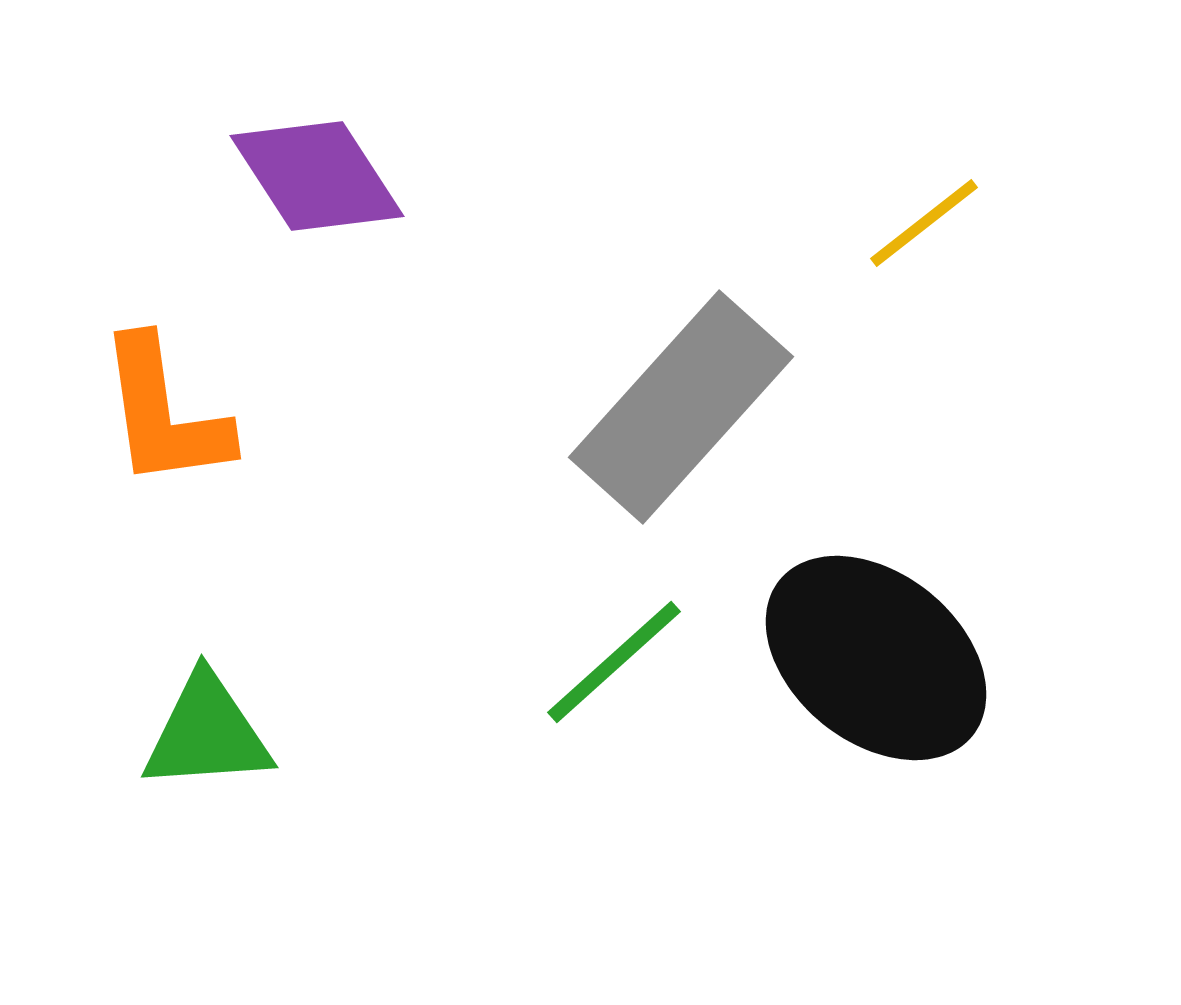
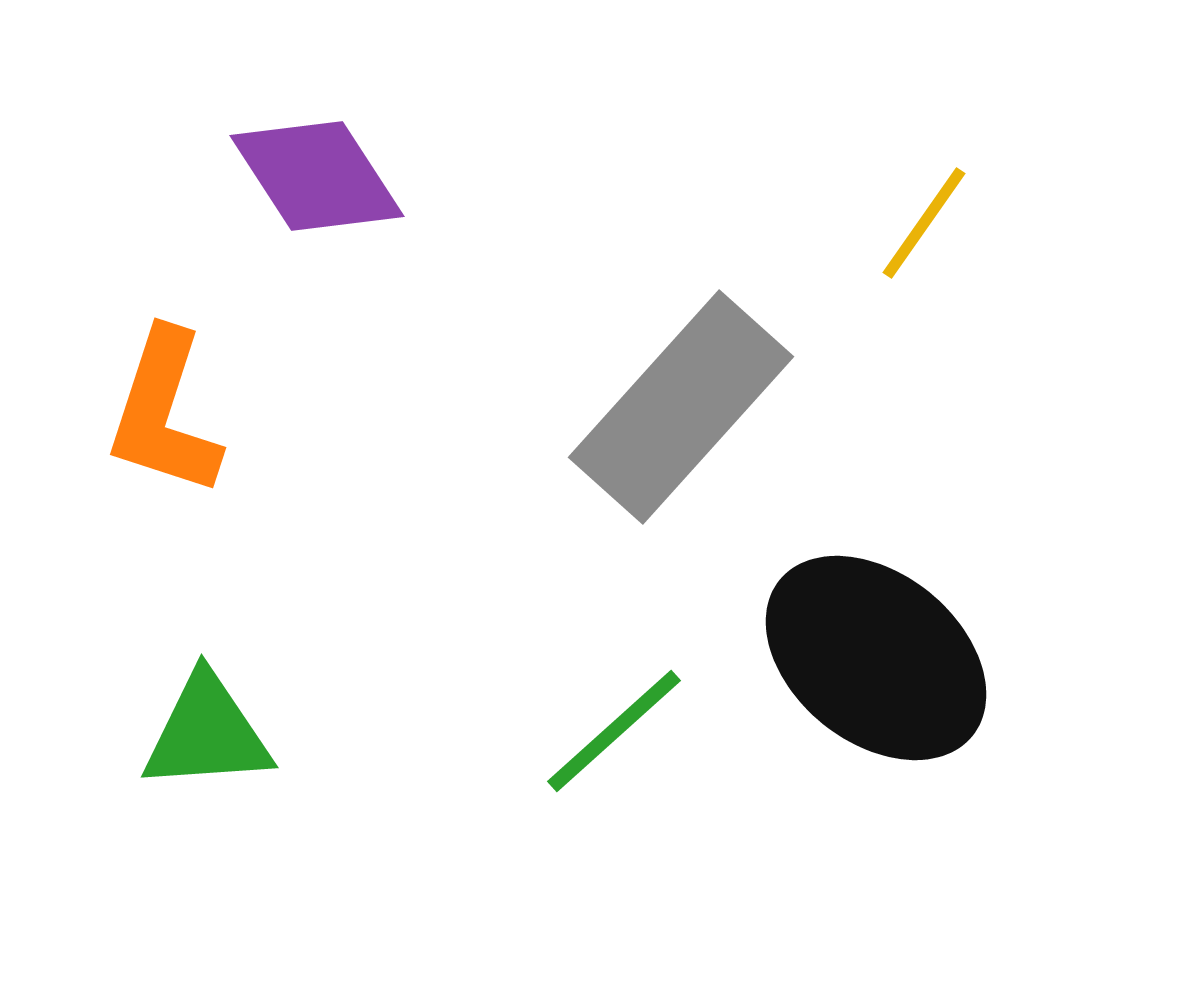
yellow line: rotated 17 degrees counterclockwise
orange L-shape: rotated 26 degrees clockwise
green line: moved 69 px down
